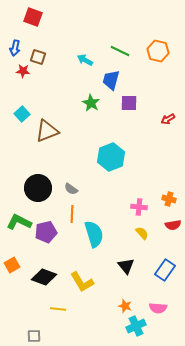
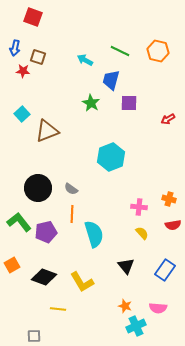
green L-shape: rotated 25 degrees clockwise
